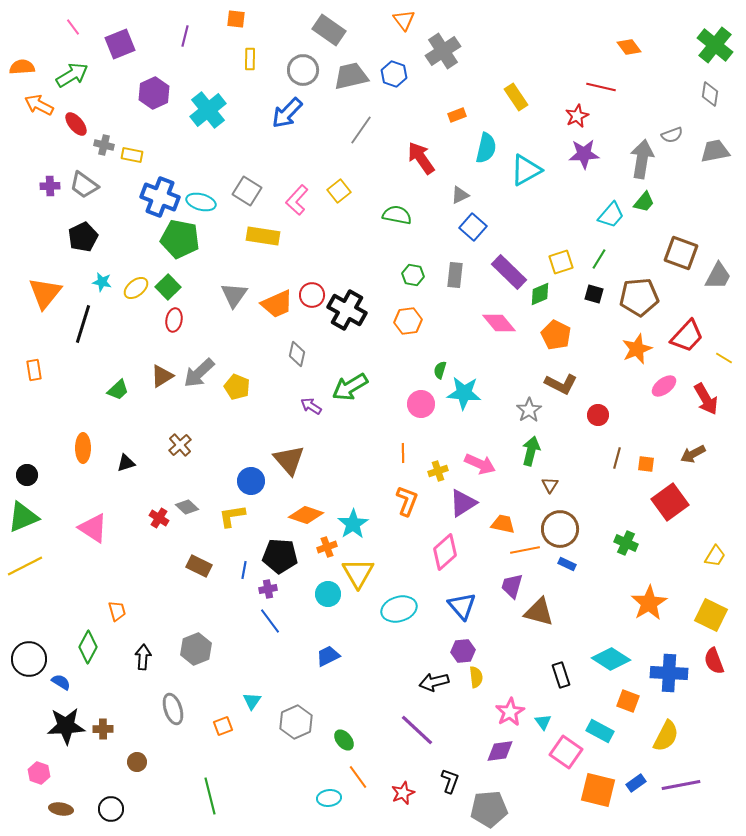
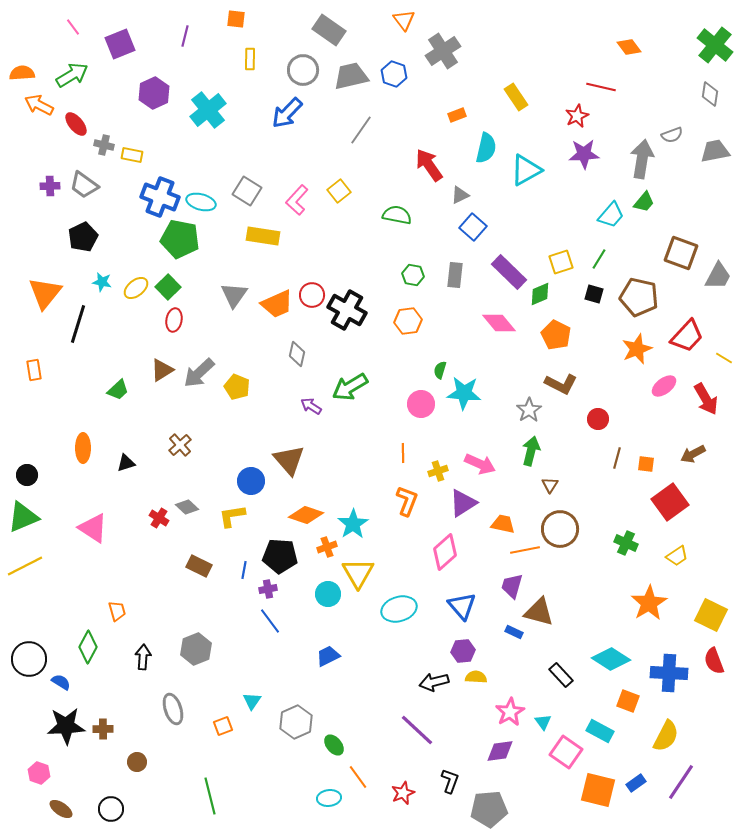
orange semicircle at (22, 67): moved 6 px down
red arrow at (421, 158): moved 8 px right, 7 px down
brown pentagon at (639, 297): rotated 18 degrees clockwise
black line at (83, 324): moved 5 px left
brown triangle at (162, 376): moved 6 px up
red circle at (598, 415): moved 4 px down
yellow trapezoid at (715, 556): moved 38 px left; rotated 25 degrees clockwise
blue rectangle at (567, 564): moved 53 px left, 68 px down
black rectangle at (561, 675): rotated 25 degrees counterclockwise
yellow semicircle at (476, 677): rotated 80 degrees counterclockwise
green ellipse at (344, 740): moved 10 px left, 5 px down
purple line at (681, 785): moved 3 px up; rotated 45 degrees counterclockwise
brown ellipse at (61, 809): rotated 25 degrees clockwise
